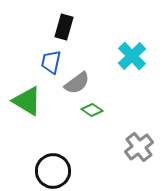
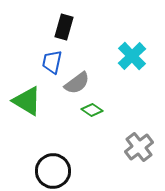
blue trapezoid: moved 1 px right
